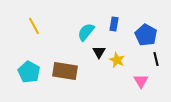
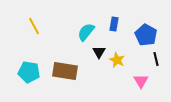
cyan pentagon: rotated 20 degrees counterclockwise
